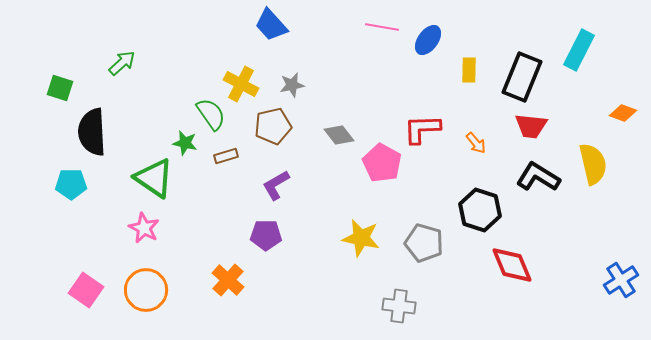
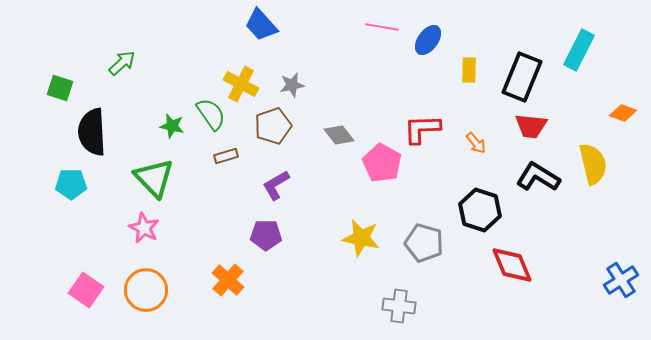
blue trapezoid: moved 10 px left
brown pentagon: rotated 6 degrees counterclockwise
green star: moved 13 px left, 17 px up
green triangle: rotated 12 degrees clockwise
